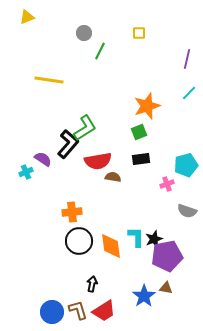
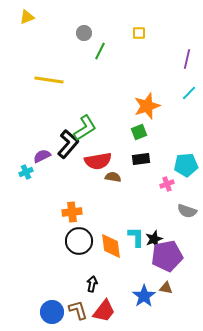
purple semicircle: moved 1 px left, 3 px up; rotated 60 degrees counterclockwise
cyan pentagon: rotated 10 degrees clockwise
red trapezoid: rotated 20 degrees counterclockwise
